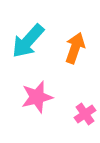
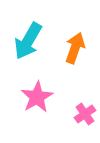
cyan arrow: rotated 12 degrees counterclockwise
pink star: rotated 16 degrees counterclockwise
